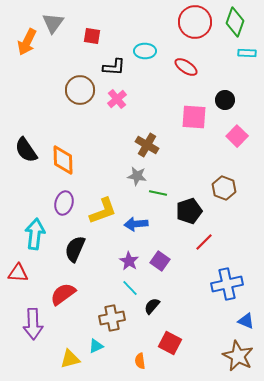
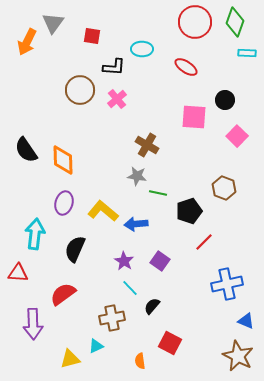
cyan ellipse at (145, 51): moved 3 px left, 2 px up
yellow L-shape at (103, 211): rotated 120 degrees counterclockwise
purple star at (129, 261): moved 5 px left
